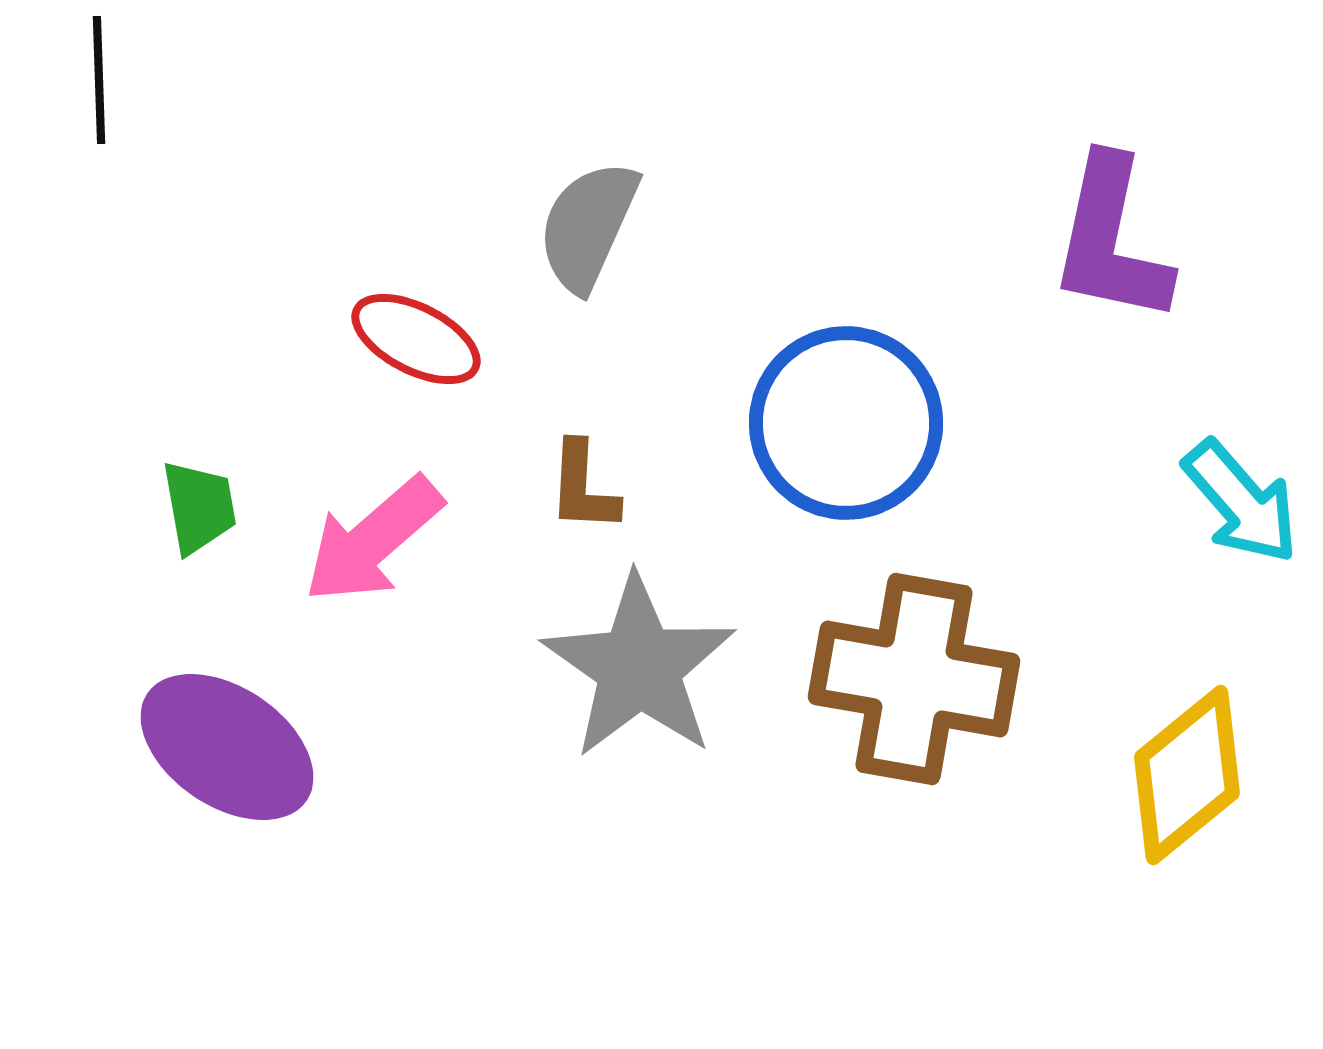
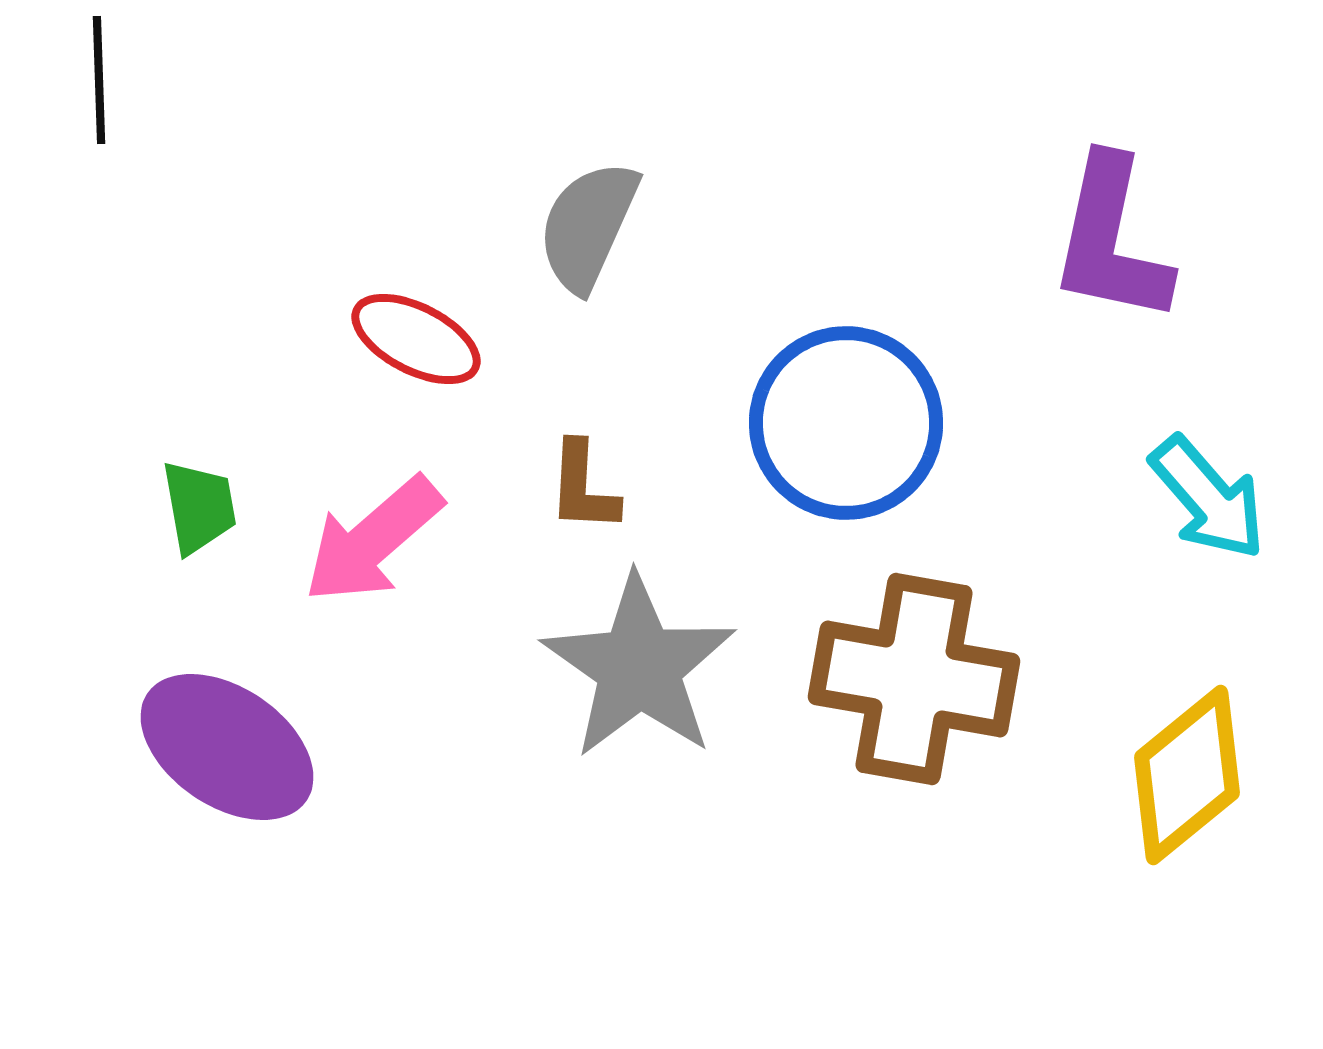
cyan arrow: moved 33 px left, 4 px up
